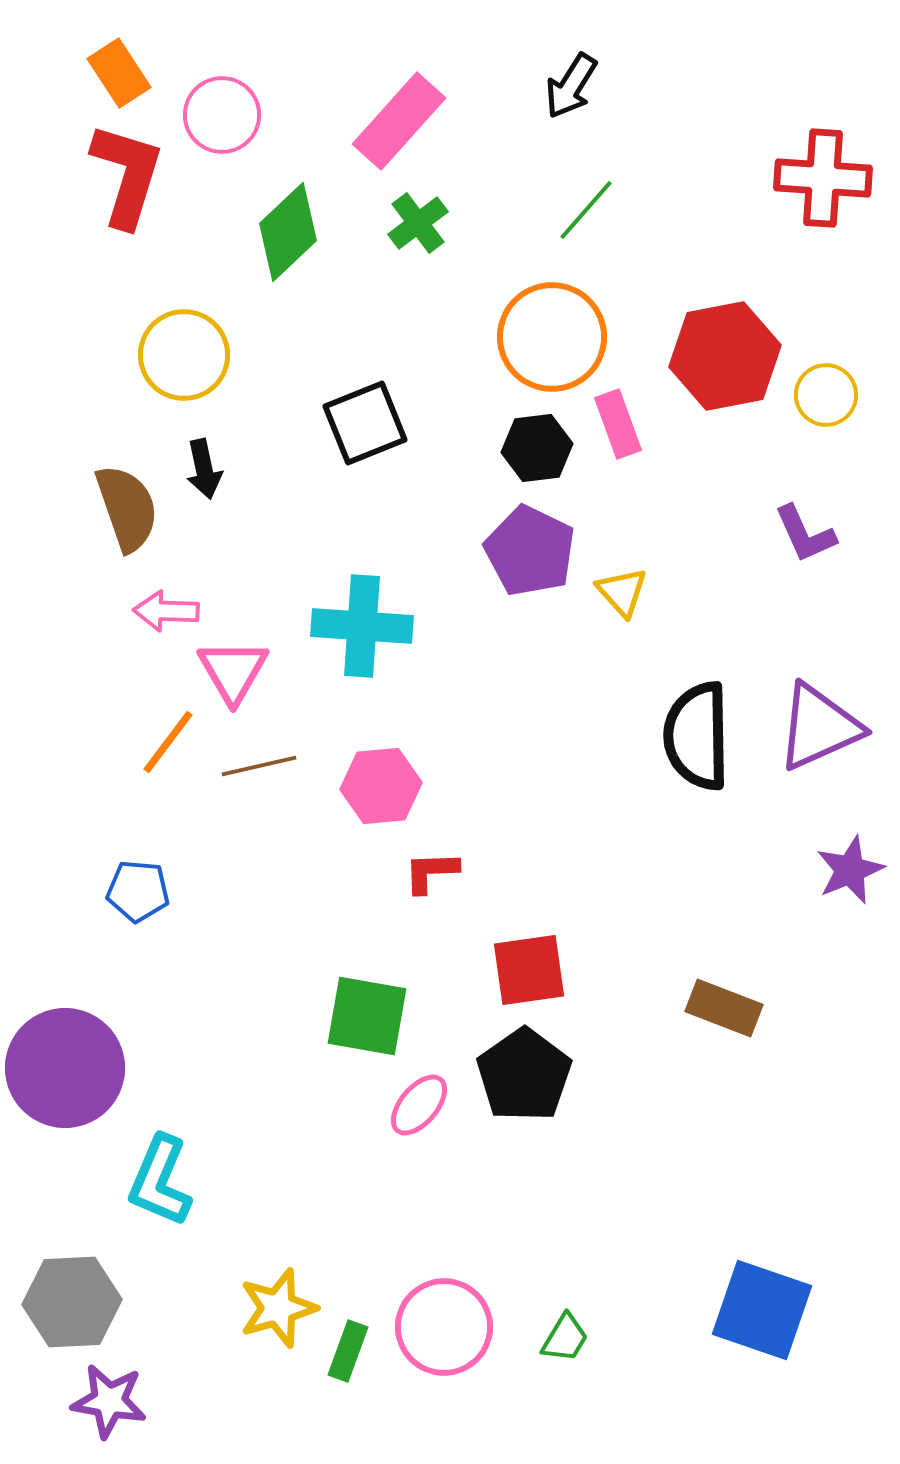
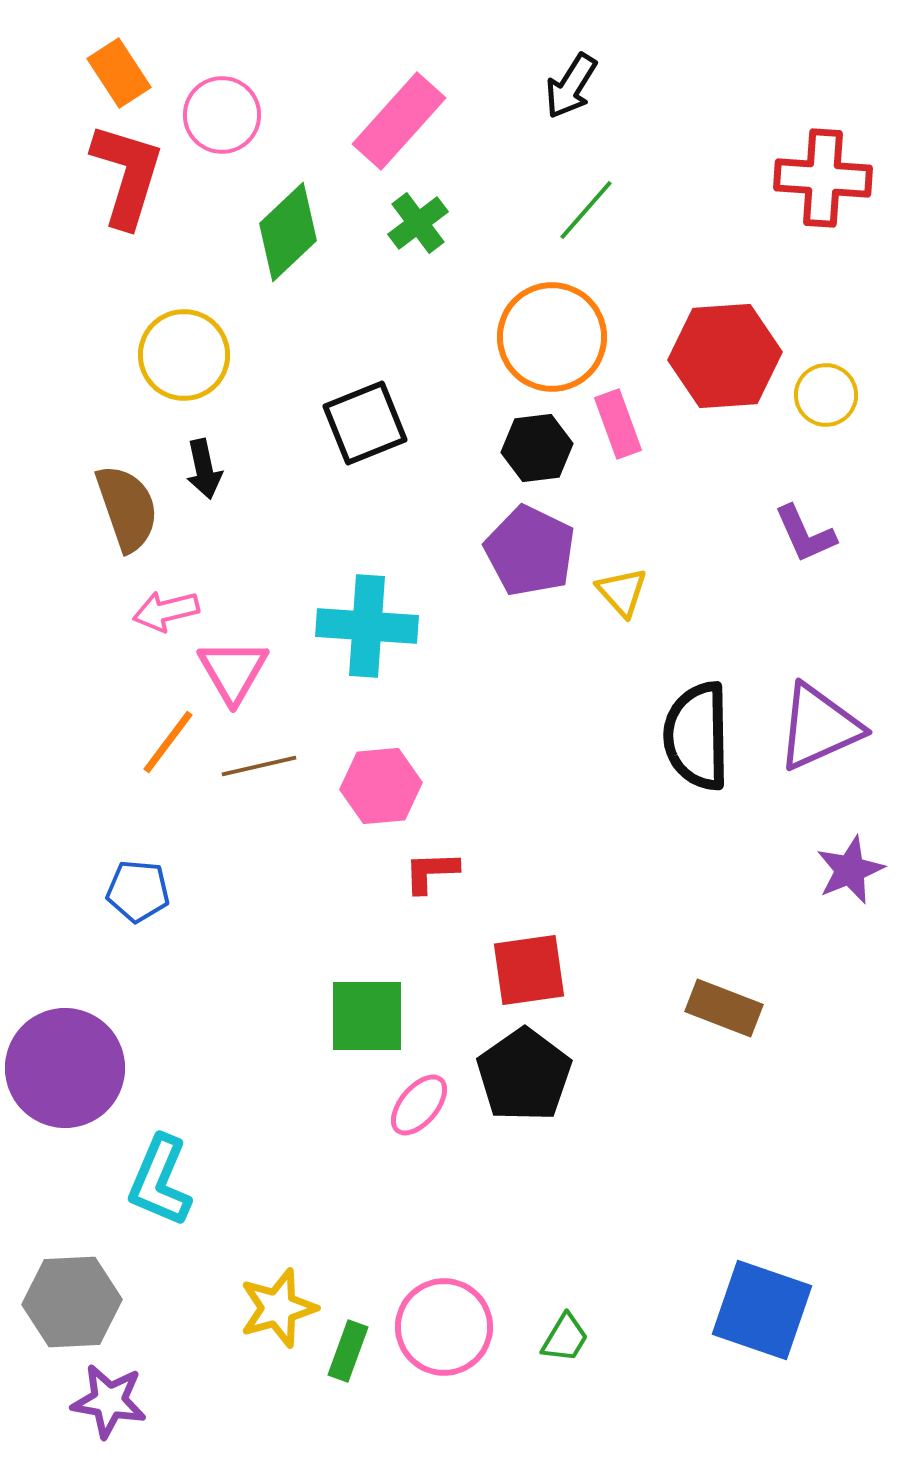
red hexagon at (725, 356): rotated 7 degrees clockwise
pink arrow at (166, 611): rotated 16 degrees counterclockwise
cyan cross at (362, 626): moved 5 px right
green square at (367, 1016): rotated 10 degrees counterclockwise
